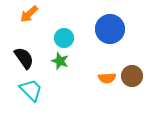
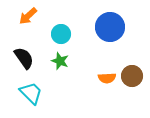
orange arrow: moved 1 px left, 2 px down
blue circle: moved 2 px up
cyan circle: moved 3 px left, 4 px up
cyan trapezoid: moved 3 px down
